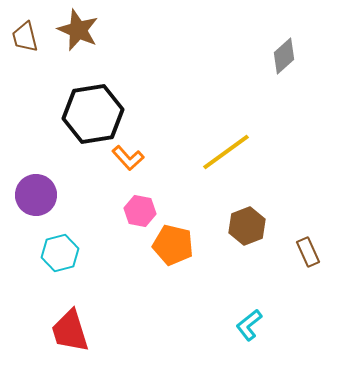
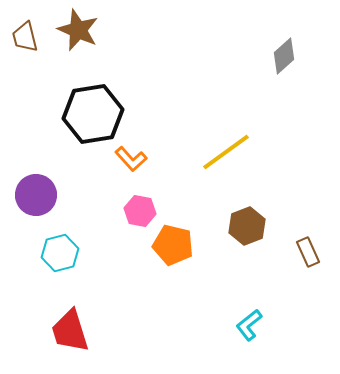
orange L-shape: moved 3 px right, 1 px down
